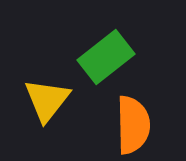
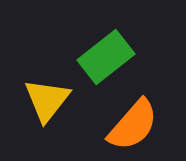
orange semicircle: rotated 42 degrees clockwise
